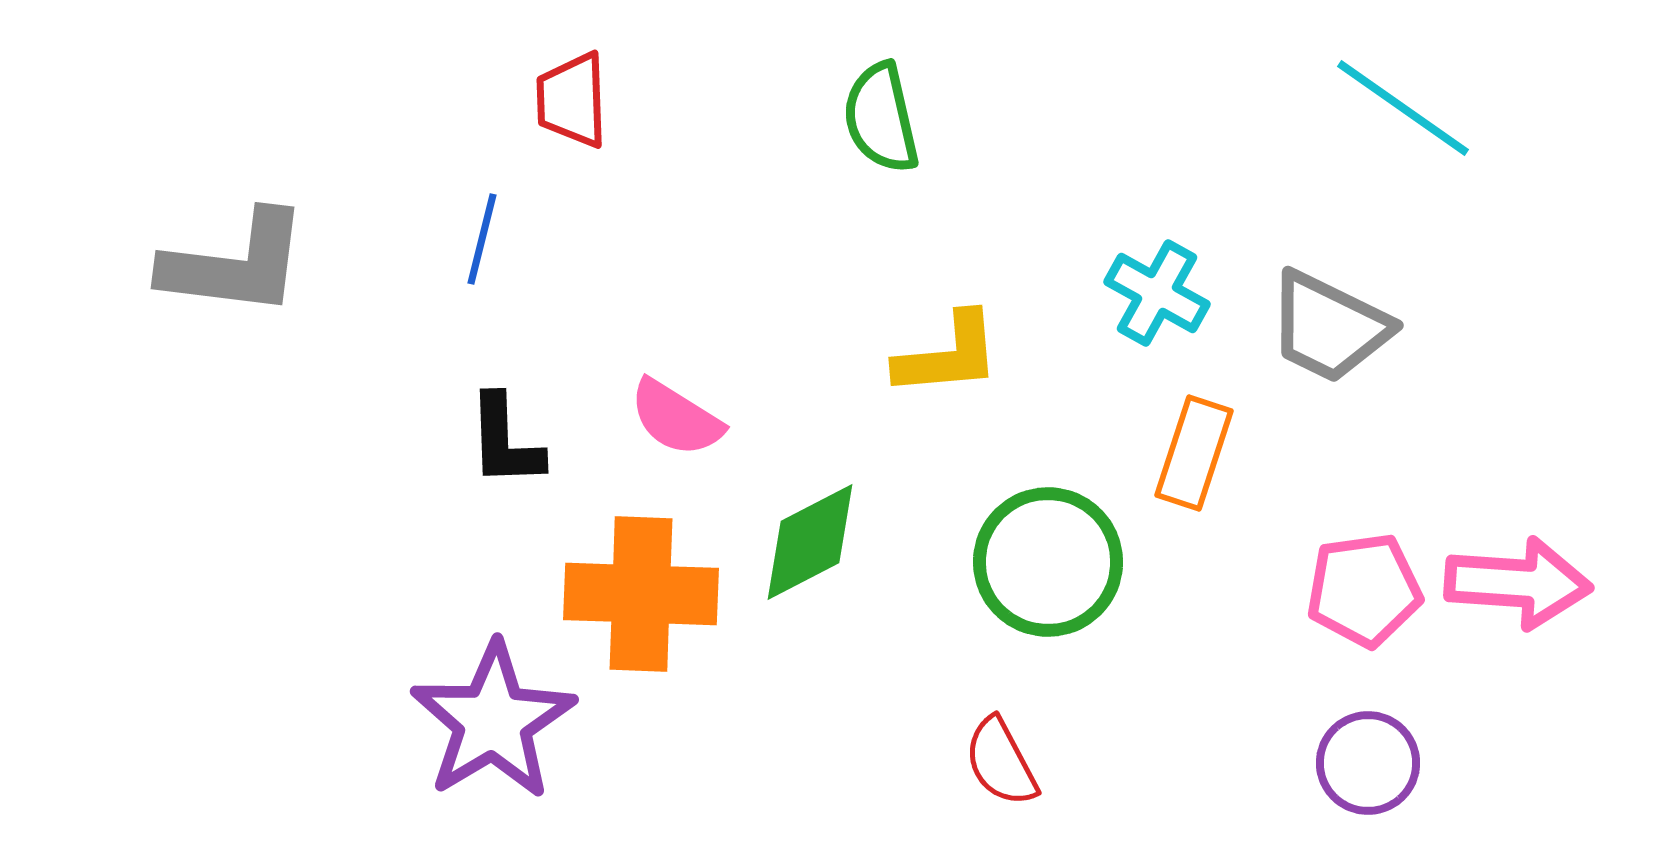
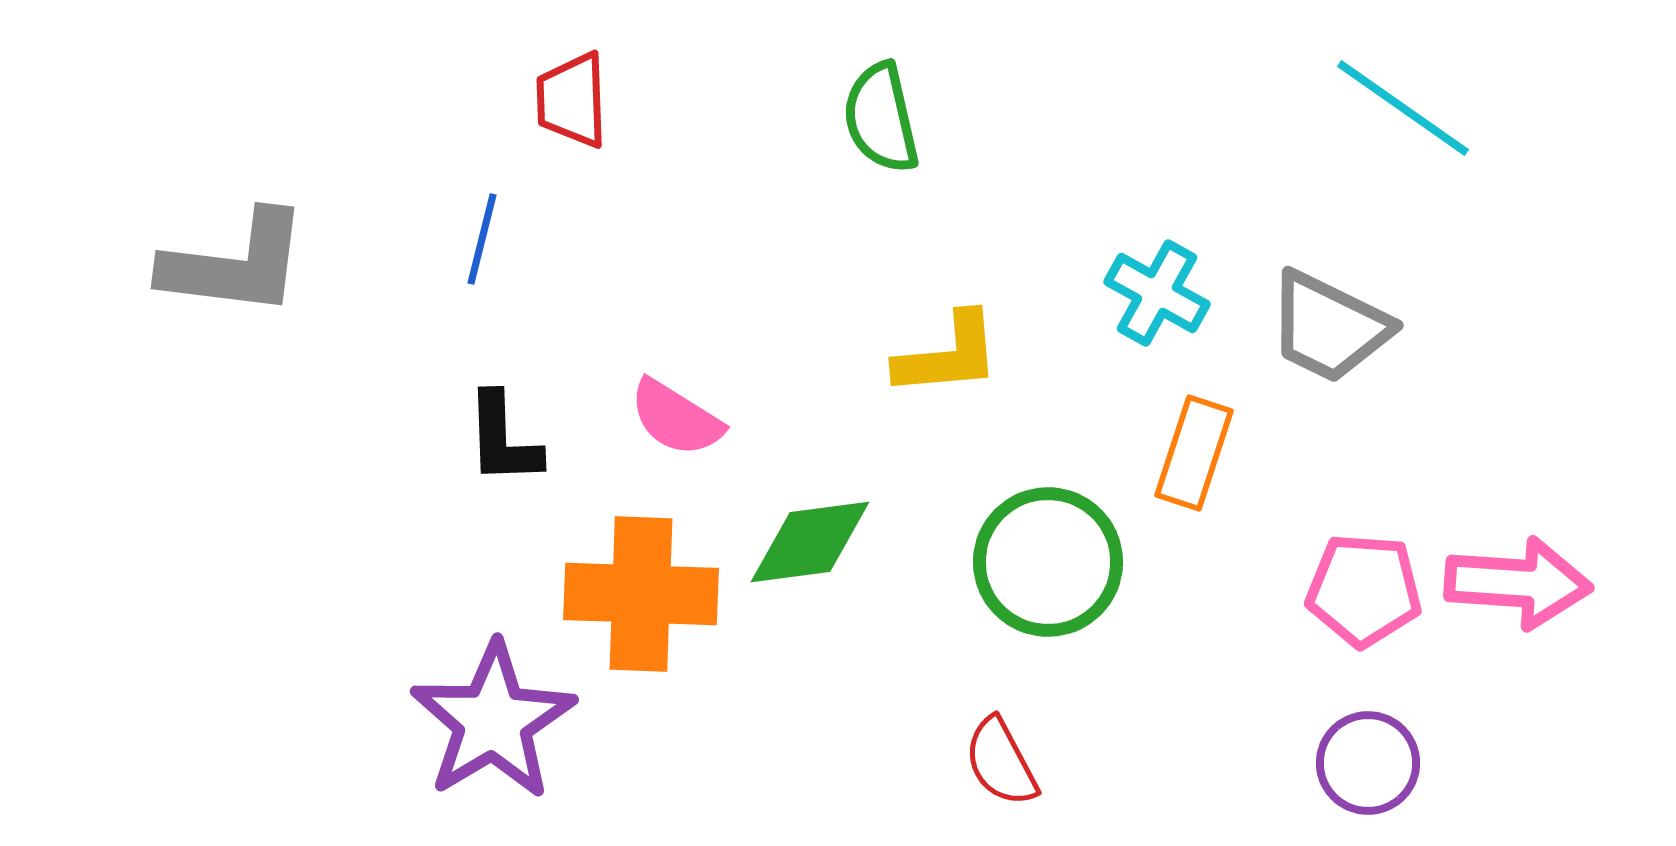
black L-shape: moved 2 px left, 2 px up
green diamond: rotated 20 degrees clockwise
pink pentagon: rotated 12 degrees clockwise
